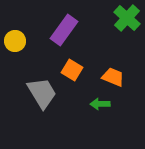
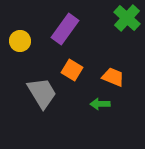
purple rectangle: moved 1 px right, 1 px up
yellow circle: moved 5 px right
